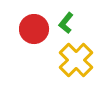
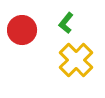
red circle: moved 12 px left, 1 px down
